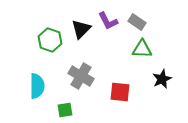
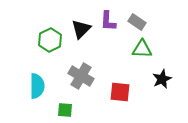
purple L-shape: rotated 30 degrees clockwise
green hexagon: rotated 15 degrees clockwise
green square: rotated 14 degrees clockwise
